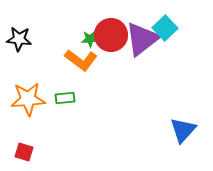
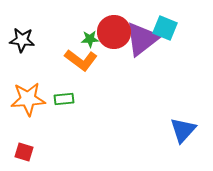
cyan square: rotated 25 degrees counterclockwise
red circle: moved 3 px right, 3 px up
black star: moved 3 px right, 1 px down
green rectangle: moved 1 px left, 1 px down
